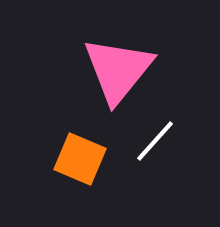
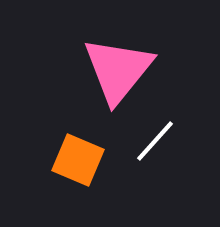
orange square: moved 2 px left, 1 px down
